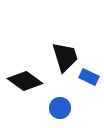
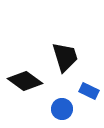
blue rectangle: moved 14 px down
blue circle: moved 2 px right, 1 px down
